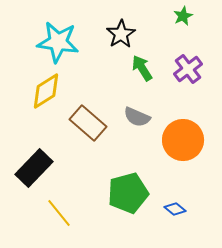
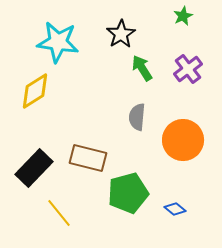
yellow diamond: moved 11 px left
gray semicircle: rotated 72 degrees clockwise
brown rectangle: moved 35 px down; rotated 27 degrees counterclockwise
